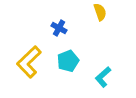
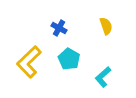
yellow semicircle: moved 6 px right, 14 px down
cyan pentagon: moved 1 px right, 2 px up; rotated 20 degrees counterclockwise
